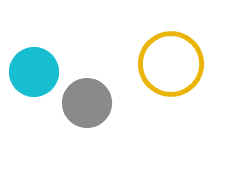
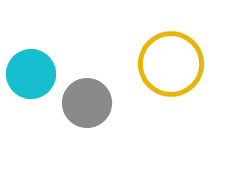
cyan circle: moved 3 px left, 2 px down
